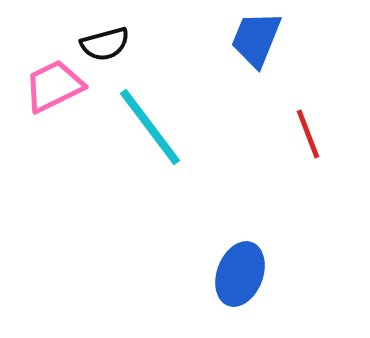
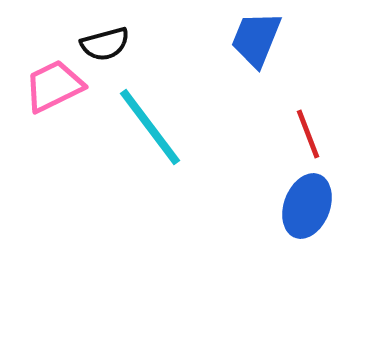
blue ellipse: moved 67 px right, 68 px up
